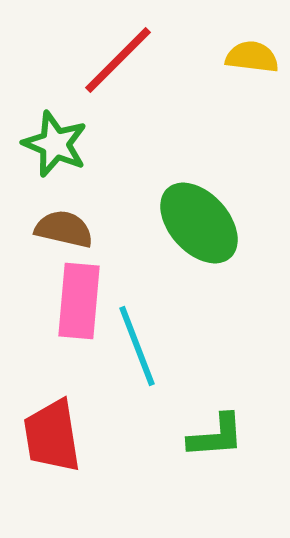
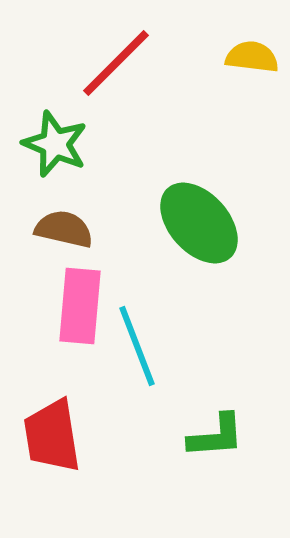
red line: moved 2 px left, 3 px down
pink rectangle: moved 1 px right, 5 px down
